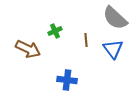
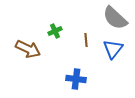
blue triangle: rotated 15 degrees clockwise
blue cross: moved 9 px right, 1 px up
